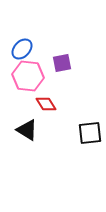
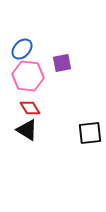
red diamond: moved 16 px left, 4 px down
